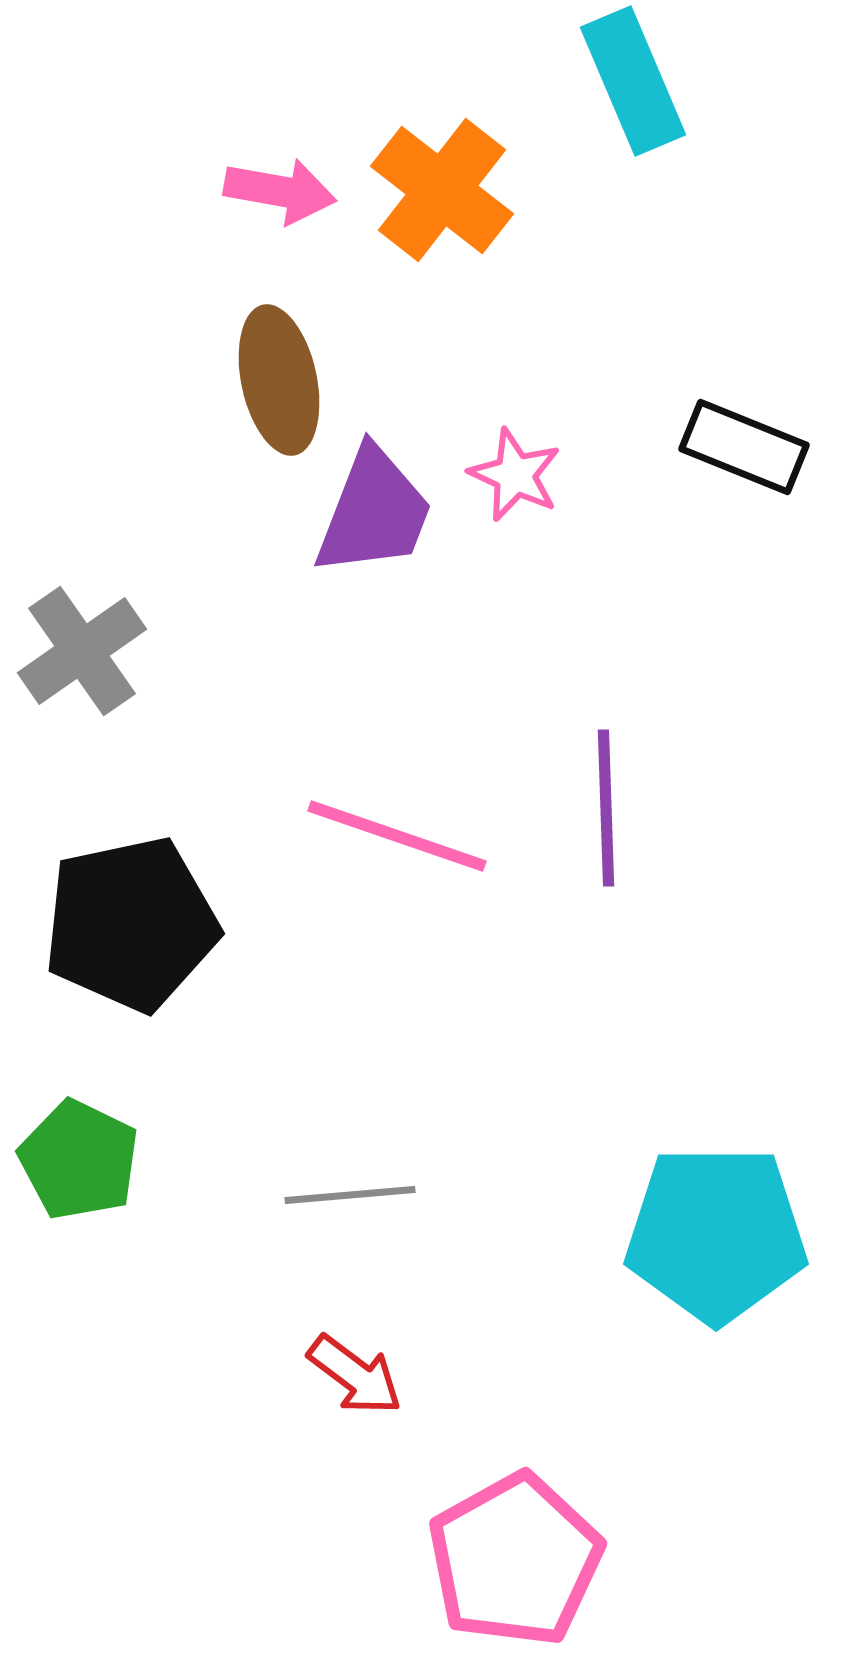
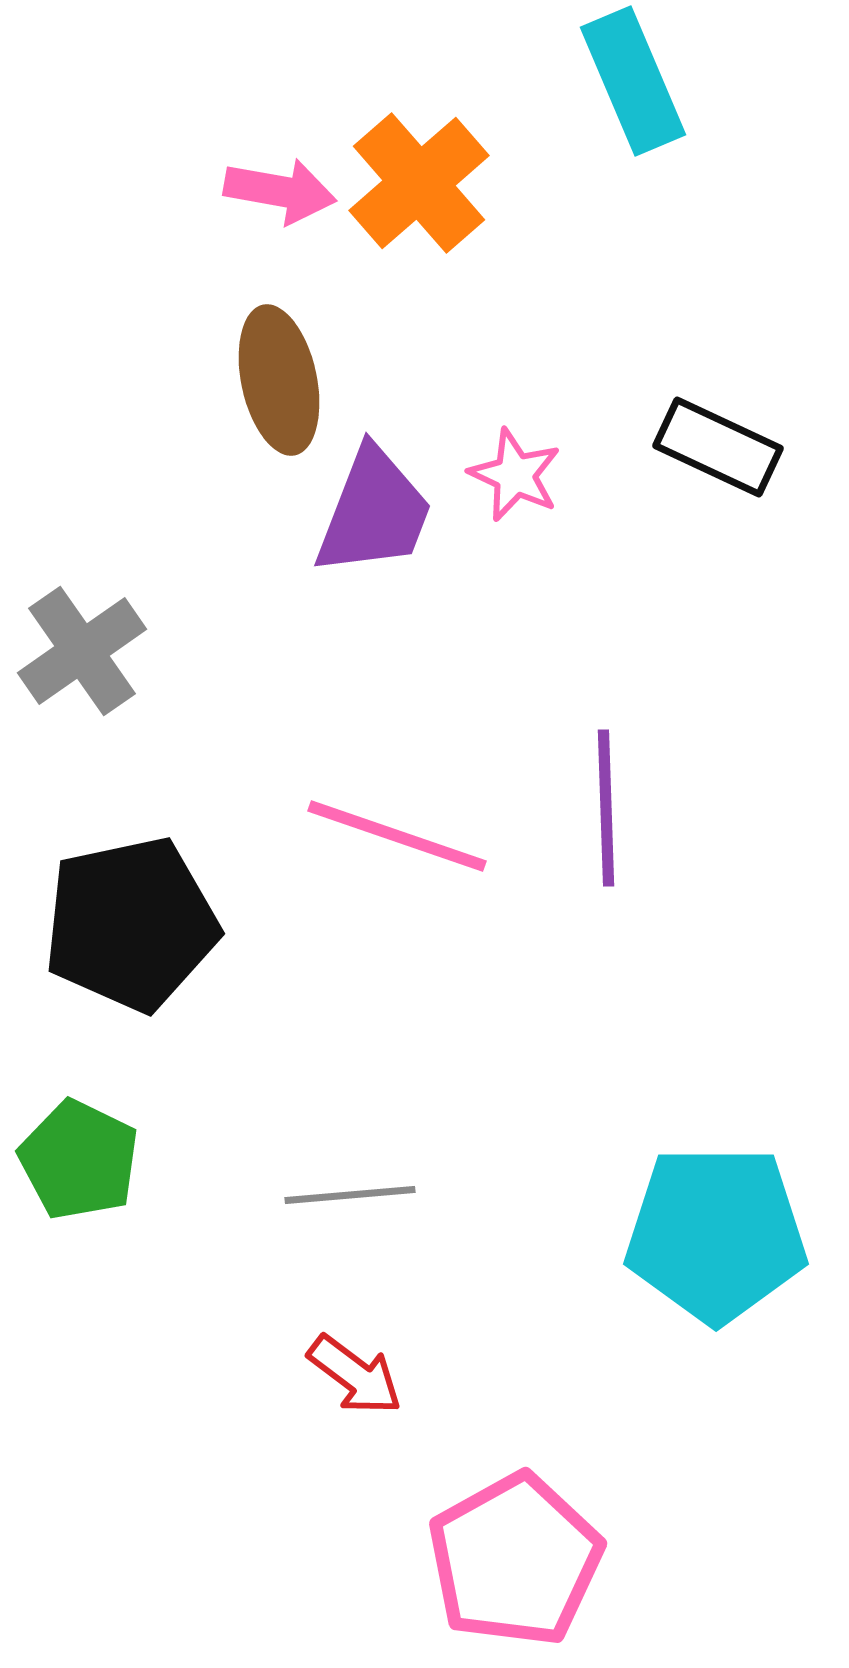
orange cross: moved 23 px left, 7 px up; rotated 11 degrees clockwise
black rectangle: moved 26 px left; rotated 3 degrees clockwise
